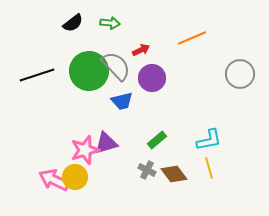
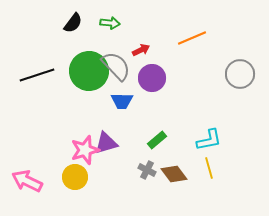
black semicircle: rotated 15 degrees counterclockwise
blue trapezoid: rotated 15 degrees clockwise
pink arrow: moved 27 px left, 1 px down
